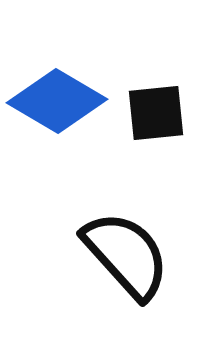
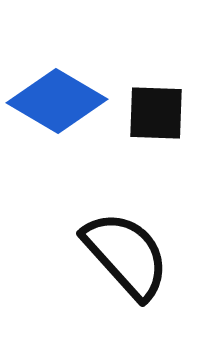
black square: rotated 8 degrees clockwise
